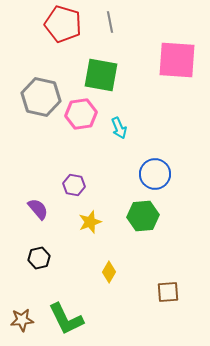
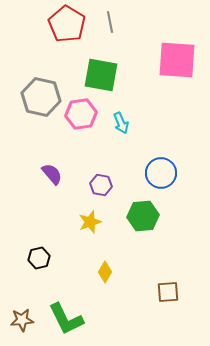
red pentagon: moved 4 px right; rotated 15 degrees clockwise
cyan arrow: moved 2 px right, 5 px up
blue circle: moved 6 px right, 1 px up
purple hexagon: moved 27 px right
purple semicircle: moved 14 px right, 35 px up
yellow diamond: moved 4 px left
